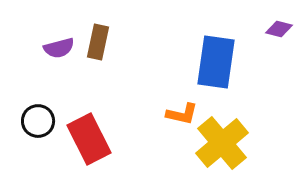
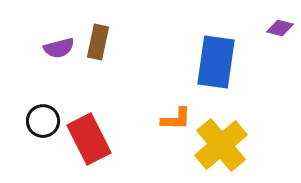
purple diamond: moved 1 px right, 1 px up
orange L-shape: moved 6 px left, 5 px down; rotated 12 degrees counterclockwise
black circle: moved 5 px right
yellow cross: moved 1 px left, 2 px down
